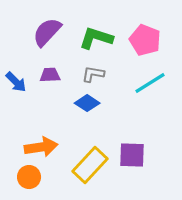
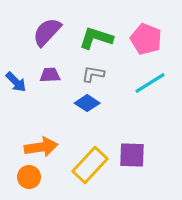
pink pentagon: moved 1 px right, 1 px up
